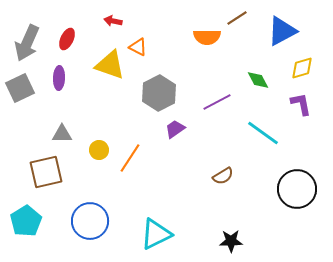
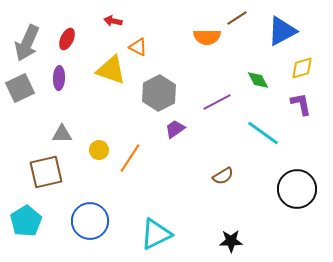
yellow triangle: moved 1 px right, 5 px down
